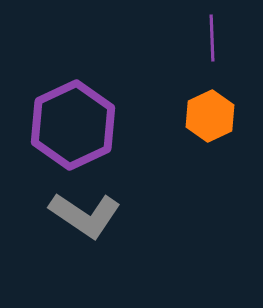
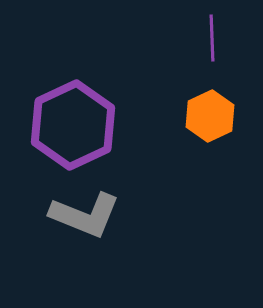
gray L-shape: rotated 12 degrees counterclockwise
